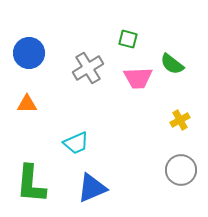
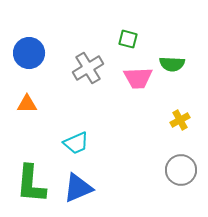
green semicircle: rotated 35 degrees counterclockwise
blue triangle: moved 14 px left
